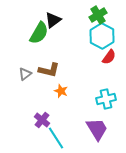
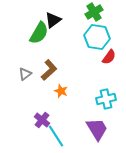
green cross: moved 4 px left, 3 px up
cyan hexagon: moved 5 px left, 1 px down; rotated 20 degrees counterclockwise
brown L-shape: rotated 55 degrees counterclockwise
cyan line: moved 2 px up
